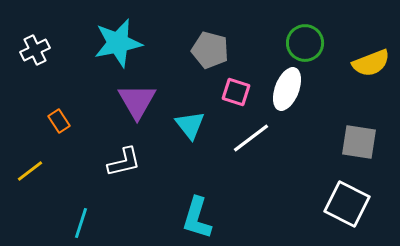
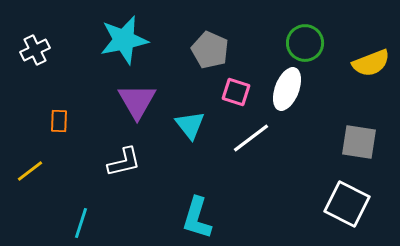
cyan star: moved 6 px right, 3 px up
gray pentagon: rotated 9 degrees clockwise
orange rectangle: rotated 35 degrees clockwise
